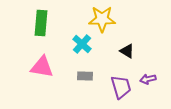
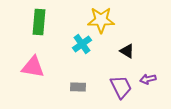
yellow star: moved 1 px left, 1 px down
green rectangle: moved 2 px left, 1 px up
cyan cross: rotated 12 degrees clockwise
pink triangle: moved 9 px left
gray rectangle: moved 7 px left, 11 px down
purple trapezoid: rotated 10 degrees counterclockwise
